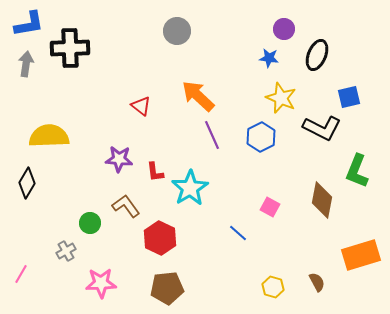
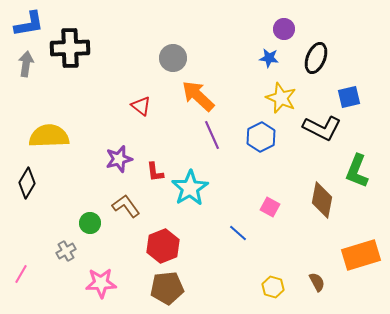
gray circle: moved 4 px left, 27 px down
black ellipse: moved 1 px left, 3 px down
purple star: rotated 20 degrees counterclockwise
red hexagon: moved 3 px right, 8 px down; rotated 12 degrees clockwise
